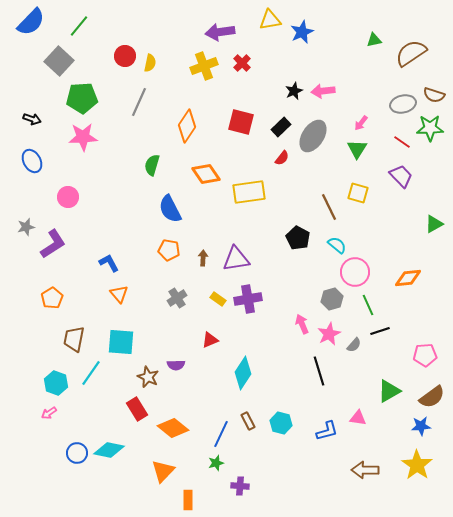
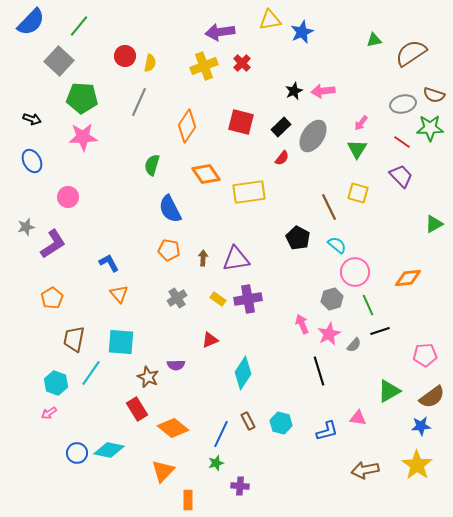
green pentagon at (82, 98): rotated 8 degrees clockwise
brown arrow at (365, 470): rotated 12 degrees counterclockwise
